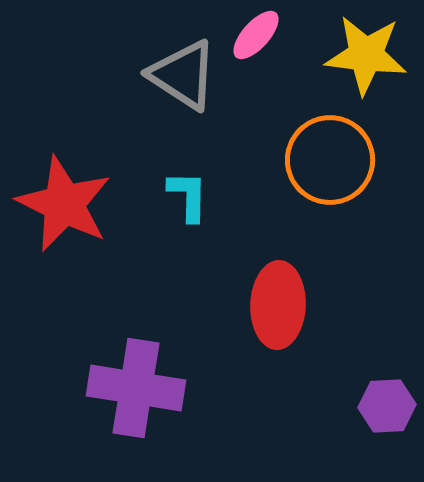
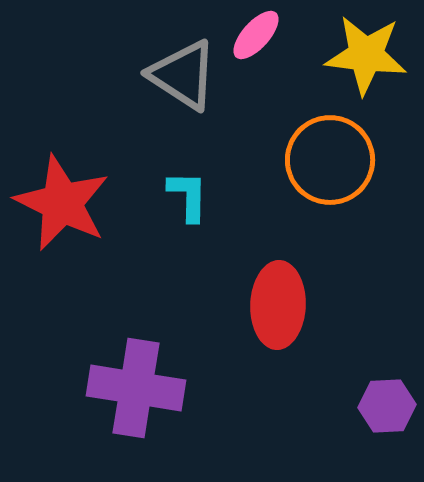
red star: moved 2 px left, 1 px up
